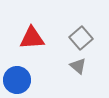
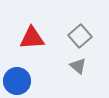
gray square: moved 1 px left, 2 px up
blue circle: moved 1 px down
